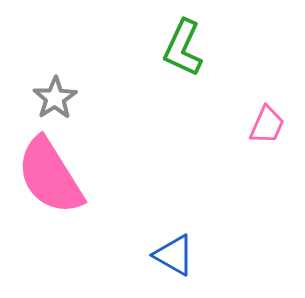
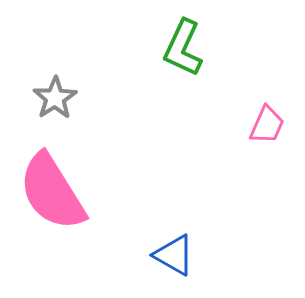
pink semicircle: moved 2 px right, 16 px down
